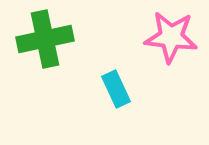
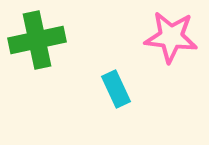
green cross: moved 8 px left, 1 px down
